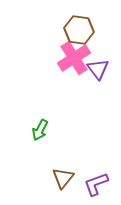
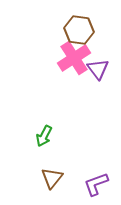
green arrow: moved 4 px right, 6 px down
brown triangle: moved 11 px left
